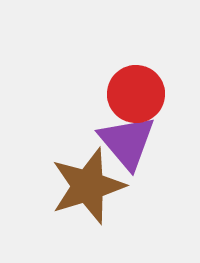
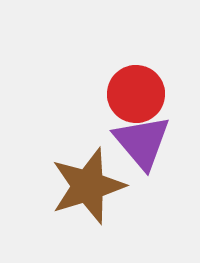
purple triangle: moved 15 px right
